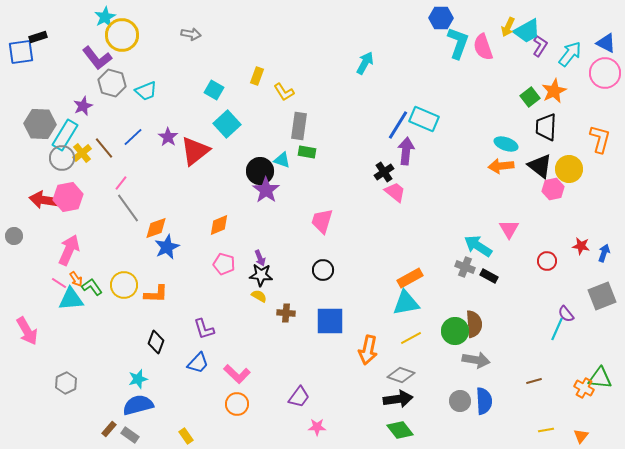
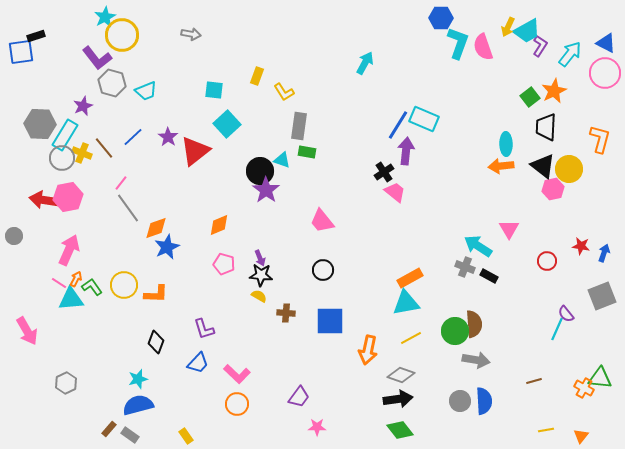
black rectangle at (38, 37): moved 2 px left, 1 px up
cyan square at (214, 90): rotated 24 degrees counterclockwise
cyan ellipse at (506, 144): rotated 70 degrees clockwise
yellow cross at (82, 153): rotated 30 degrees counterclockwise
black triangle at (540, 166): moved 3 px right
pink trapezoid at (322, 221): rotated 56 degrees counterclockwise
orange arrow at (76, 279): rotated 119 degrees counterclockwise
